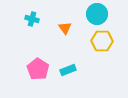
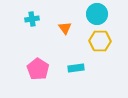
cyan cross: rotated 24 degrees counterclockwise
yellow hexagon: moved 2 px left
cyan rectangle: moved 8 px right, 2 px up; rotated 14 degrees clockwise
